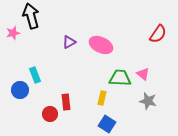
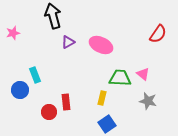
black arrow: moved 22 px right
purple triangle: moved 1 px left
red circle: moved 1 px left, 2 px up
blue square: rotated 24 degrees clockwise
